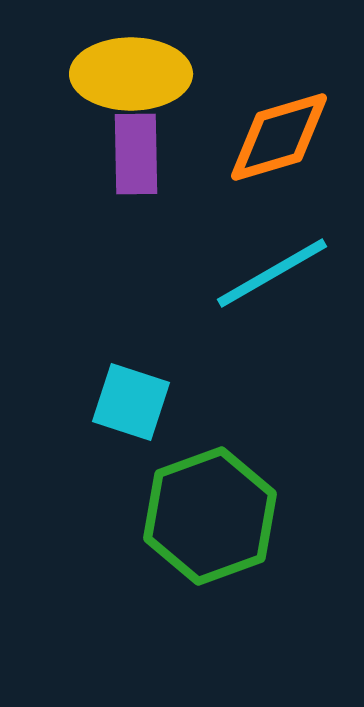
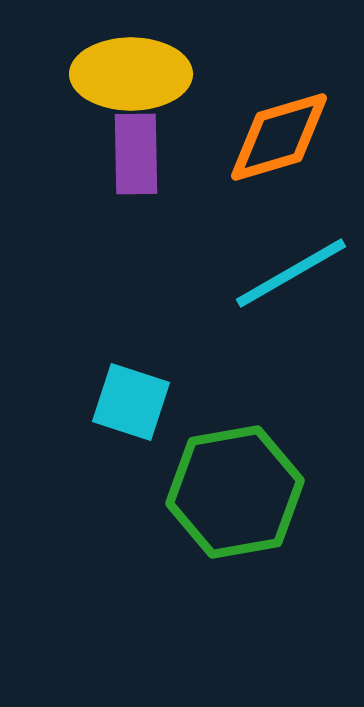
cyan line: moved 19 px right
green hexagon: moved 25 px right, 24 px up; rotated 10 degrees clockwise
